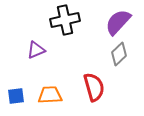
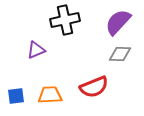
gray diamond: moved 1 px right; rotated 45 degrees clockwise
red semicircle: rotated 84 degrees clockwise
